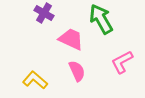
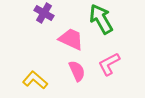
pink L-shape: moved 13 px left, 2 px down
